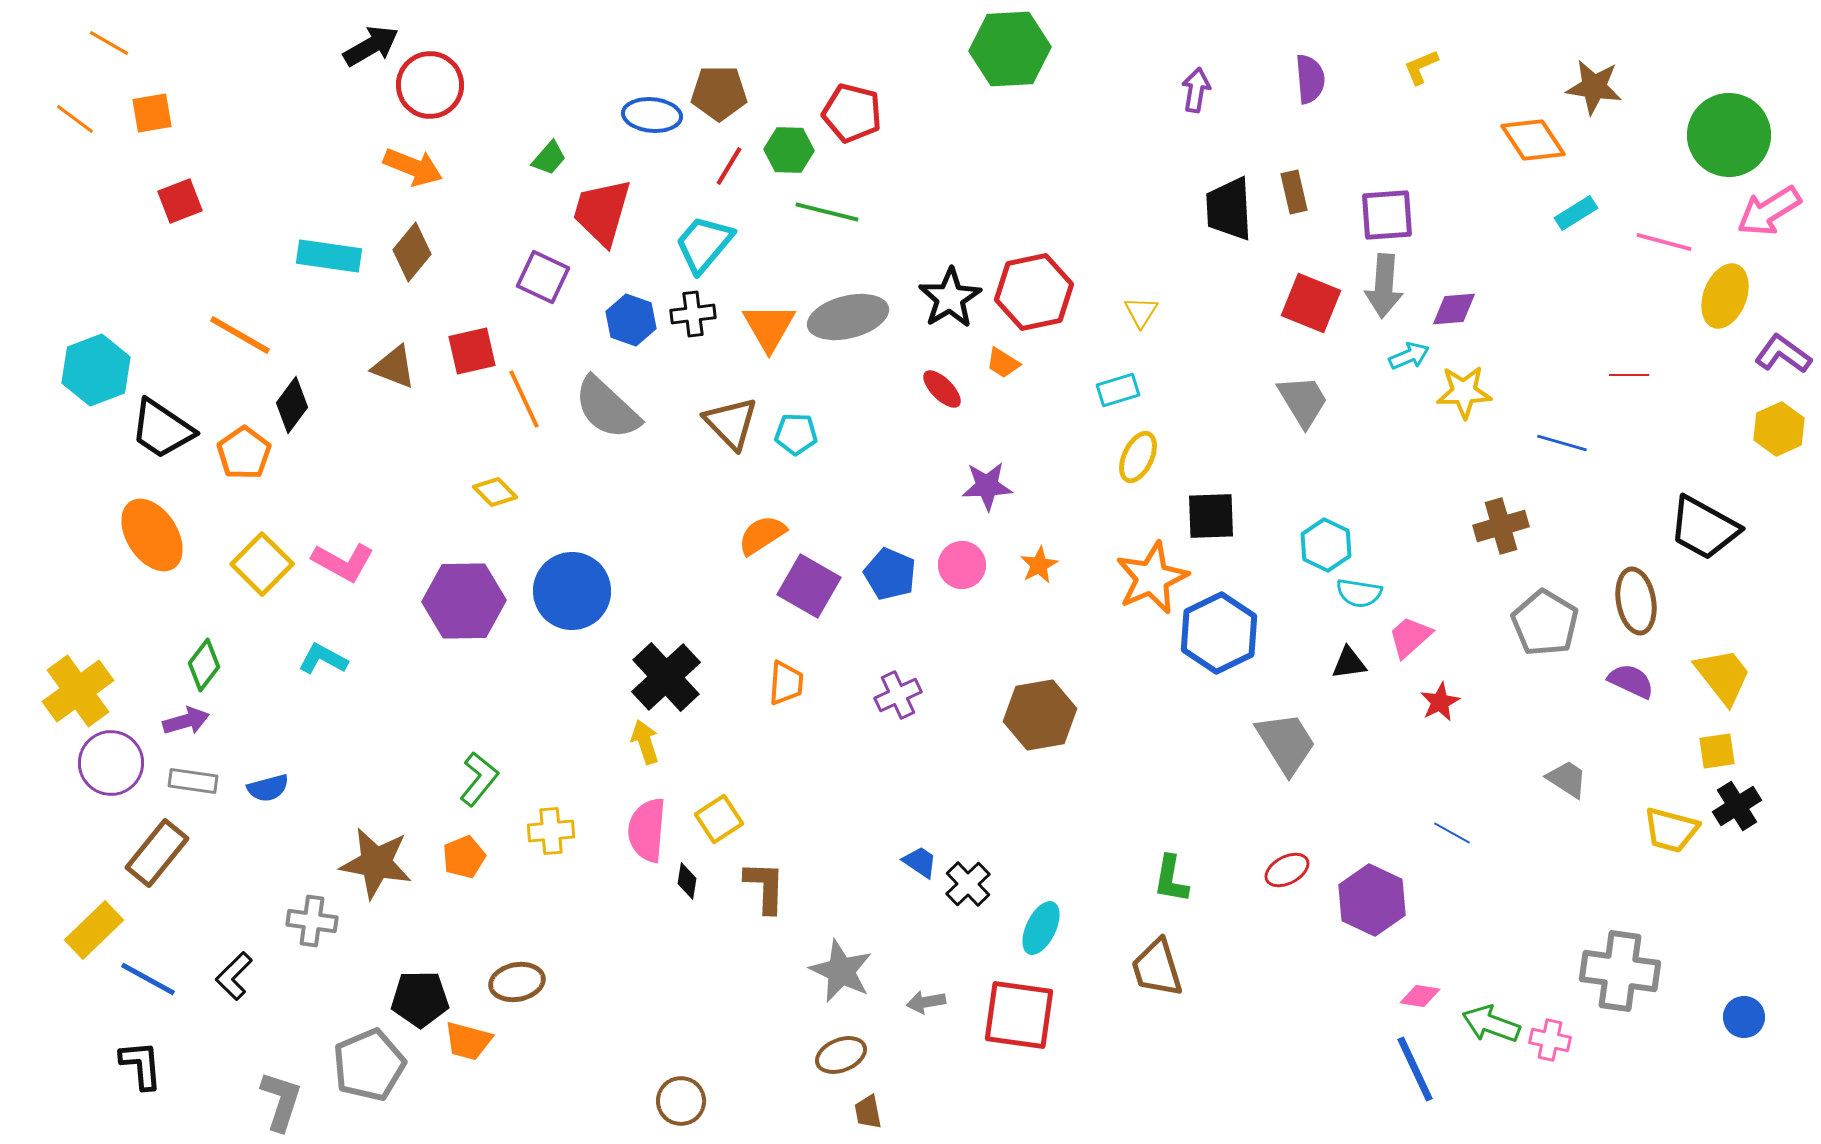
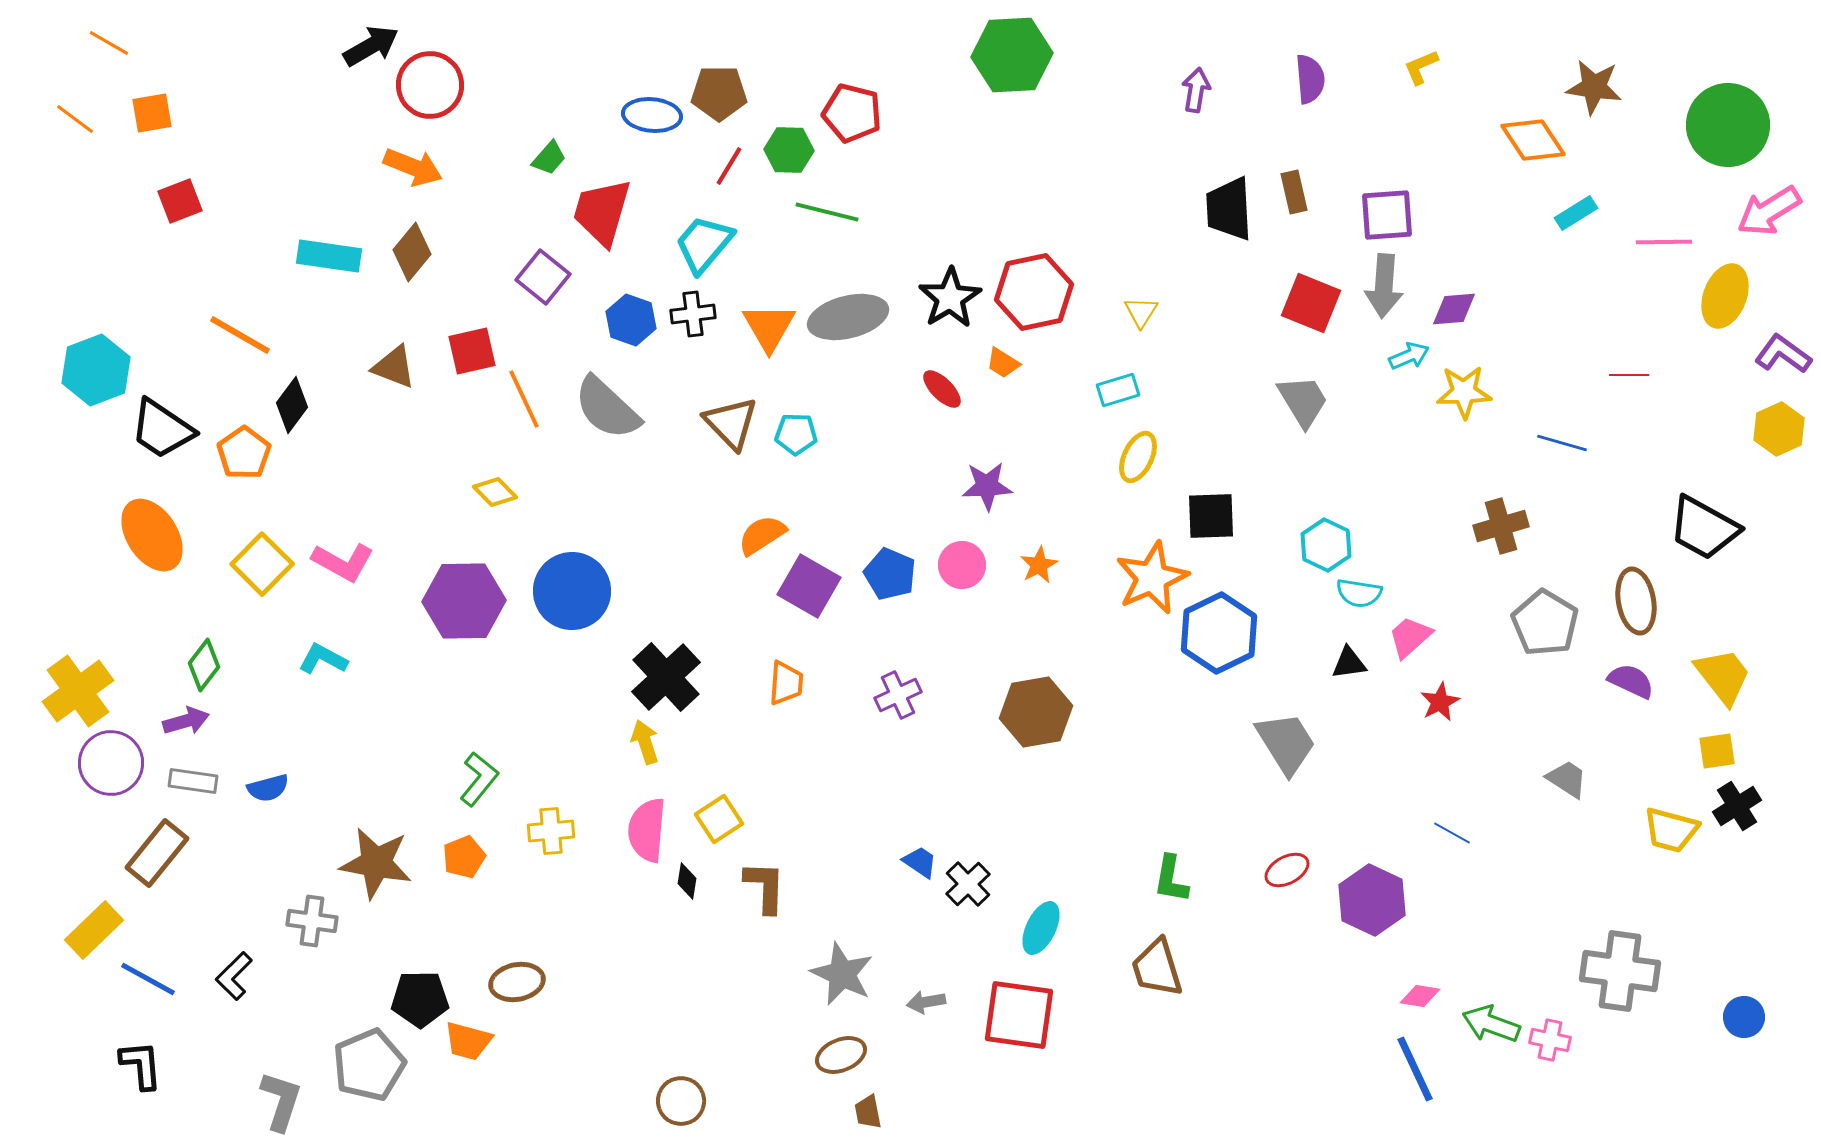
green hexagon at (1010, 49): moved 2 px right, 6 px down
green circle at (1729, 135): moved 1 px left, 10 px up
pink line at (1664, 242): rotated 16 degrees counterclockwise
purple square at (543, 277): rotated 14 degrees clockwise
brown hexagon at (1040, 715): moved 4 px left, 3 px up
gray star at (841, 971): moved 1 px right, 3 px down
